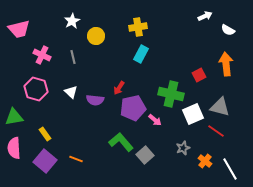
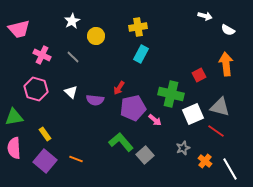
white arrow: rotated 40 degrees clockwise
gray line: rotated 32 degrees counterclockwise
